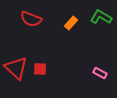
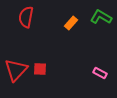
red semicircle: moved 5 px left, 2 px up; rotated 80 degrees clockwise
red triangle: moved 2 px down; rotated 30 degrees clockwise
